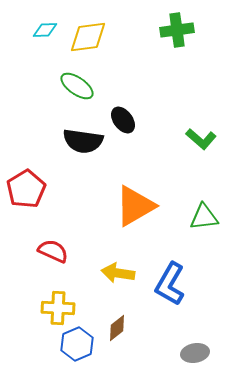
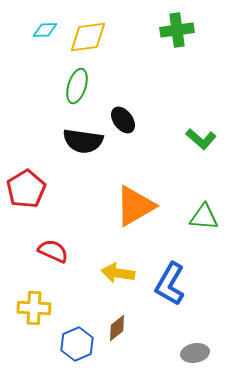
green ellipse: rotated 72 degrees clockwise
green triangle: rotated 12 degrees clockwise
yellow cross: moved 24 px left
